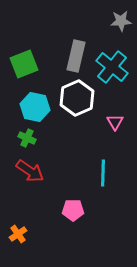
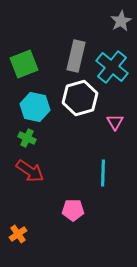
gray star: rotated 25 degrees counterclockwise
white hexagon: moved 3 px right; rotated 8 degrees clockwise
